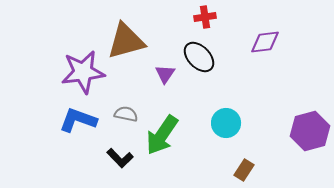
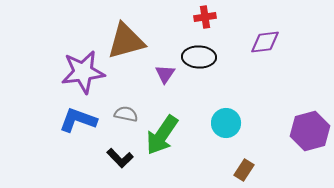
black ellipse: rotated 44 degrees counterclockwise
